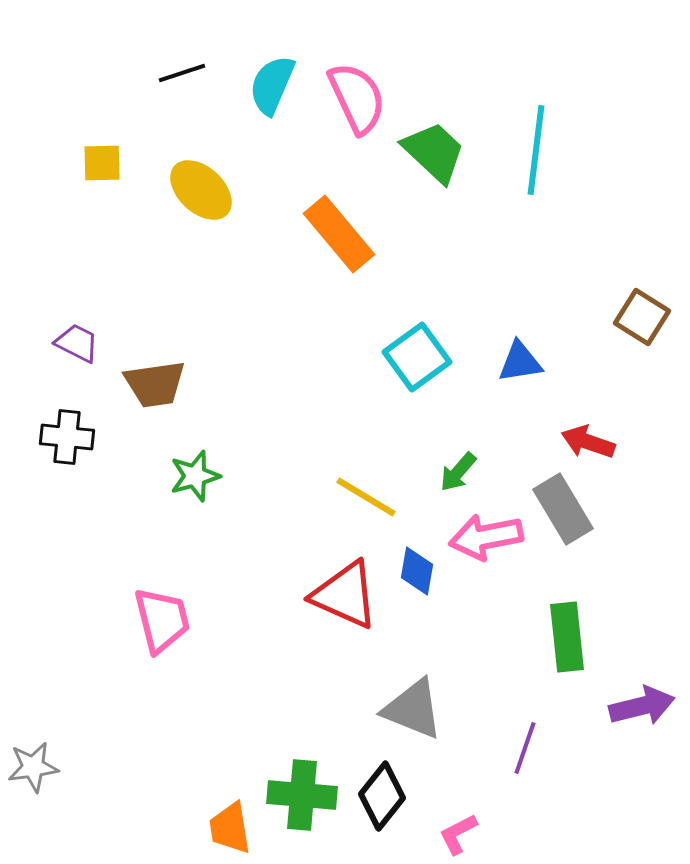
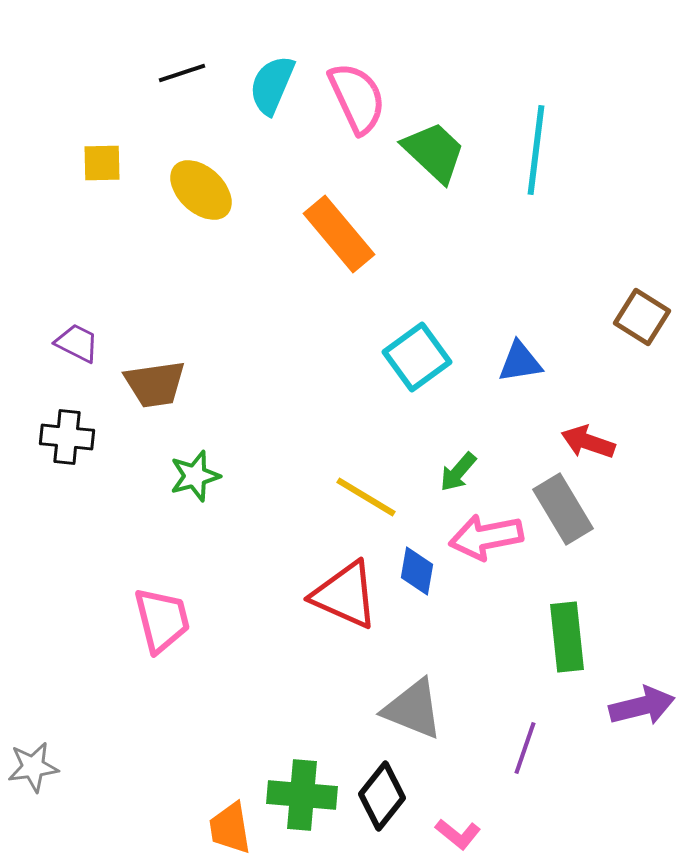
pink L-shape: rotated 114 degrees counterclockwise
